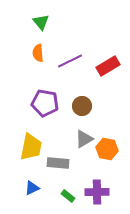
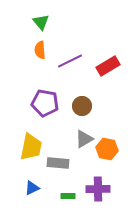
orange semicircle: moved 2 px right, 3 px up
purple cross: moved 1 px right, 3 px up
green rectangle: rotated 40 degrees counterclockwise
